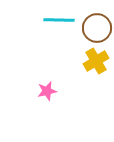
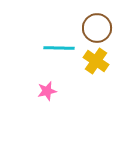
cyan line: moved 28 px down
yellow cross: rotated 25 degrees counterclockwise
